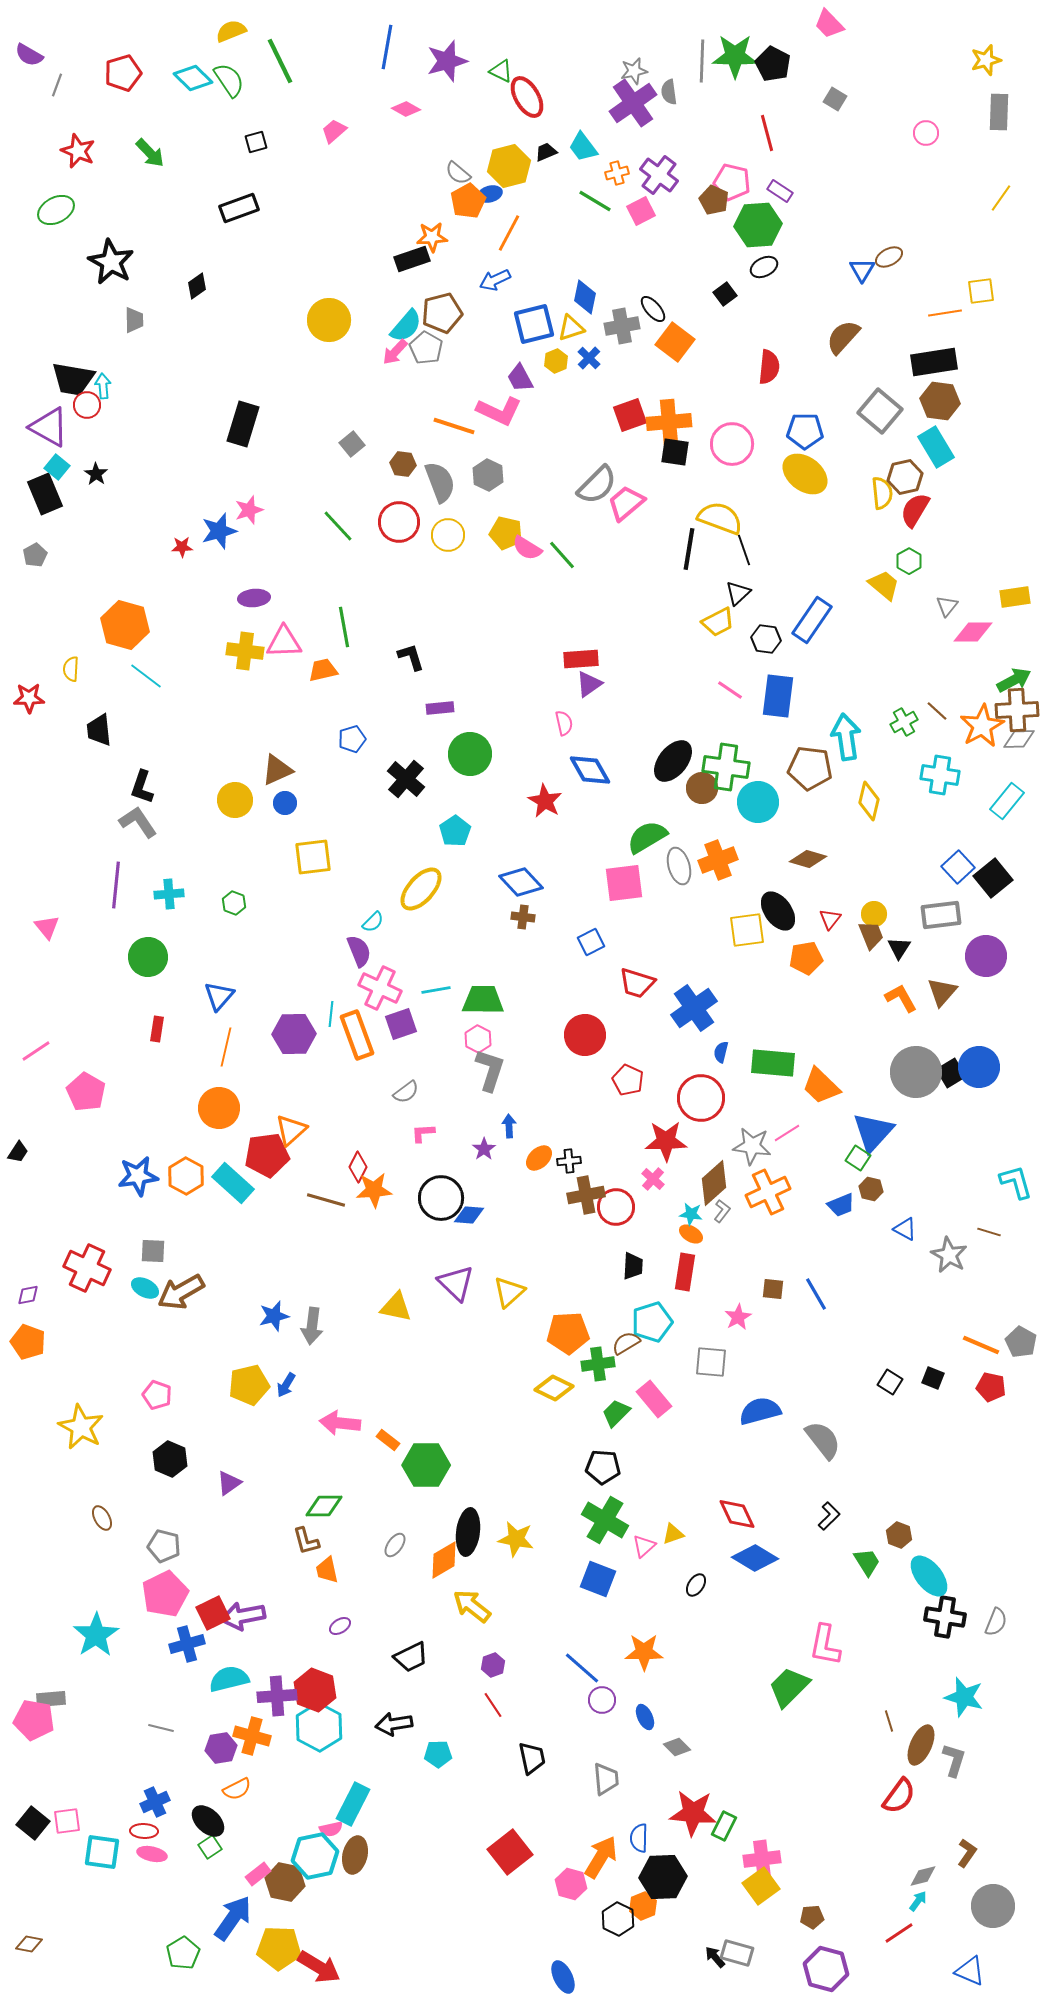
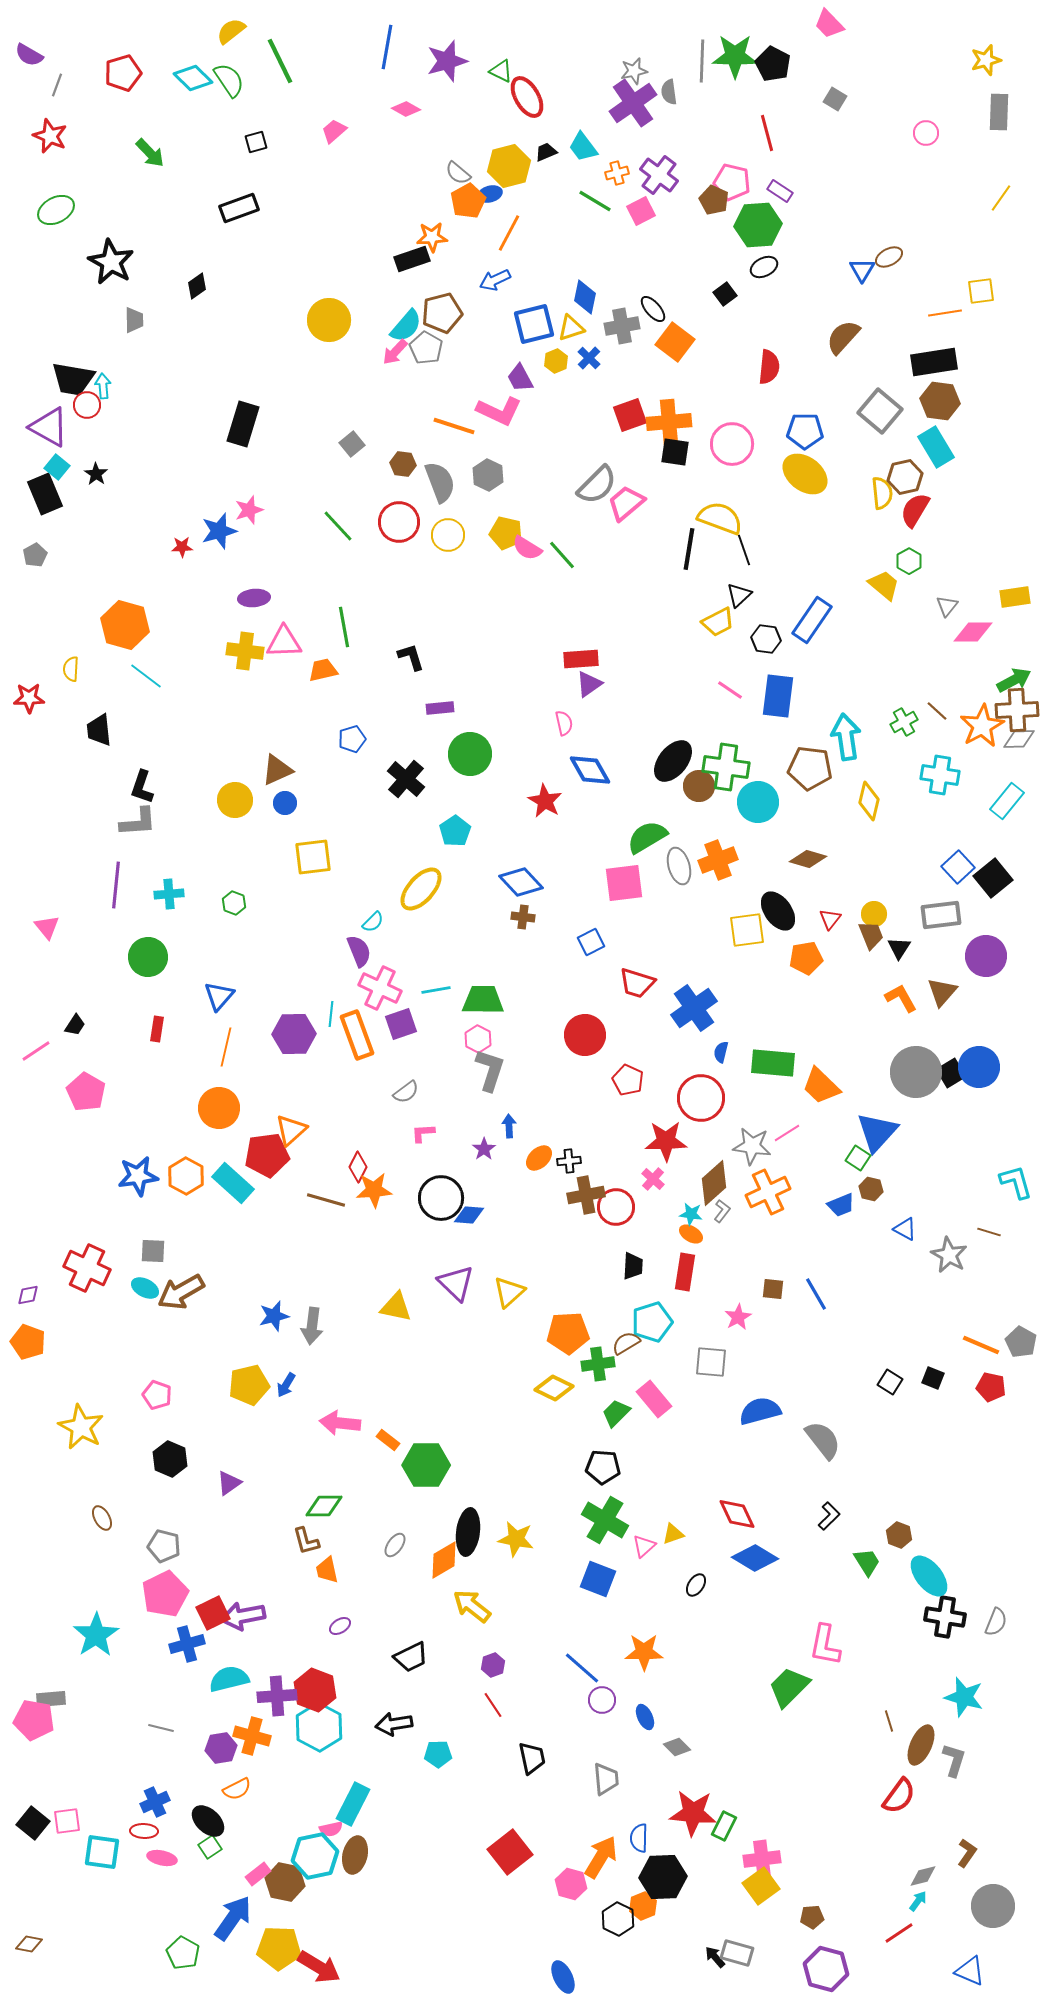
yellow semicircle at (231, 31): rotated 16 degrees counterclockwise
red star at (78, 151): moved 28 px left, 15 px up
black triangle at (738, 593): moved 1 px right, 2 px down
brown circle at (702, 788): moved 3 px left, 2 px up
gray L-shape at (138, 822): rotated 120 degrees clockwise
blue triangle at (873, 1132): moved 4 px right
black trapezoid at (18, 1152): moved 57 px right, 127 px up
pink ellipse at (152, 1854): moved 10 px right, 4 px down
green pentagon at (183, 1953): rotated 12 degrees counterclockwise
